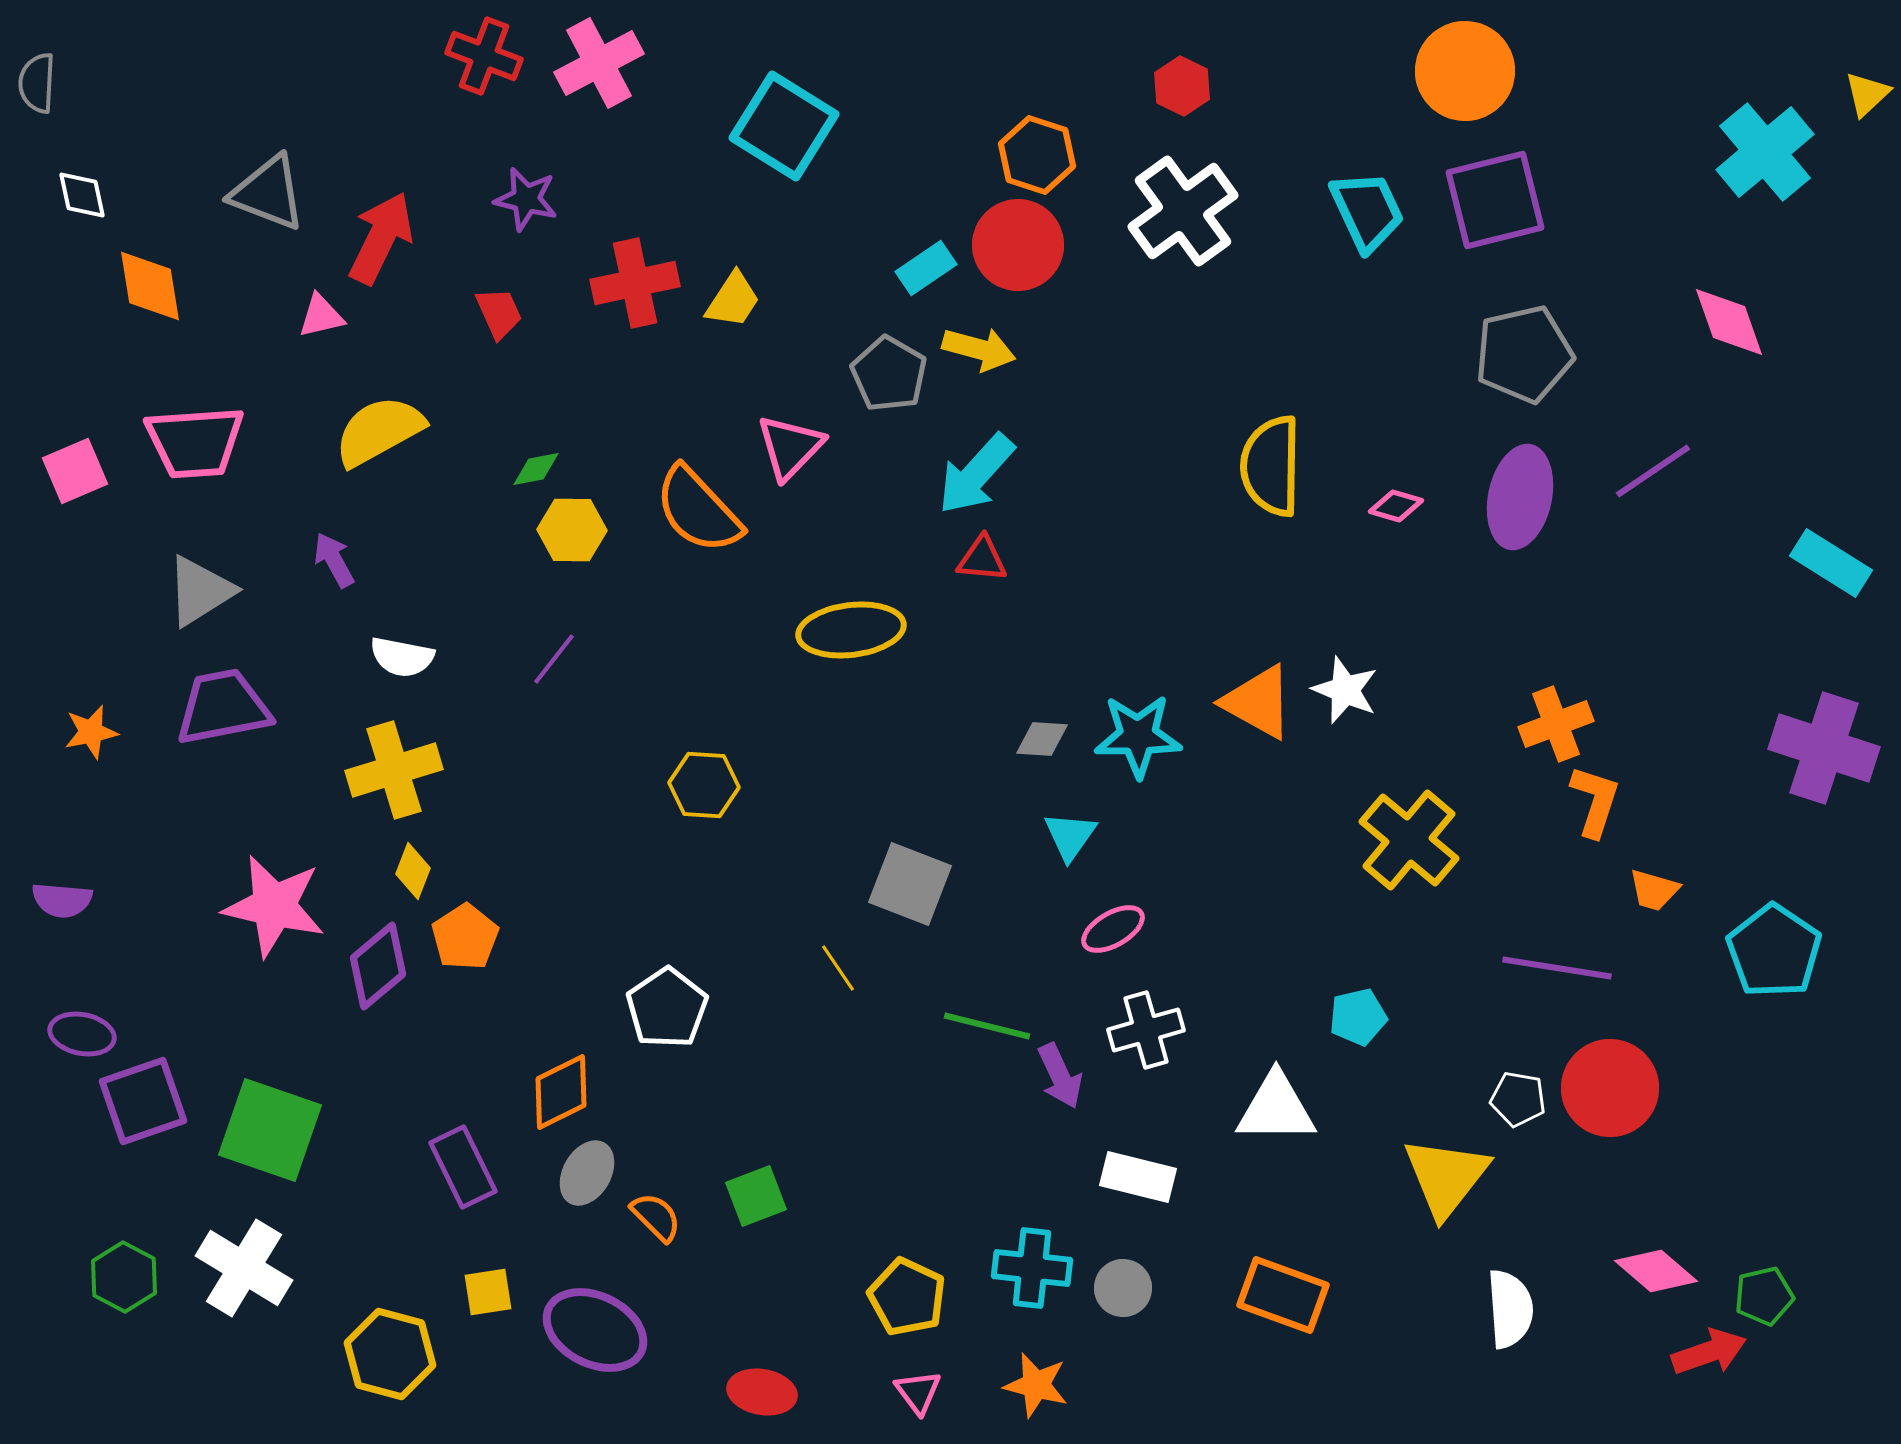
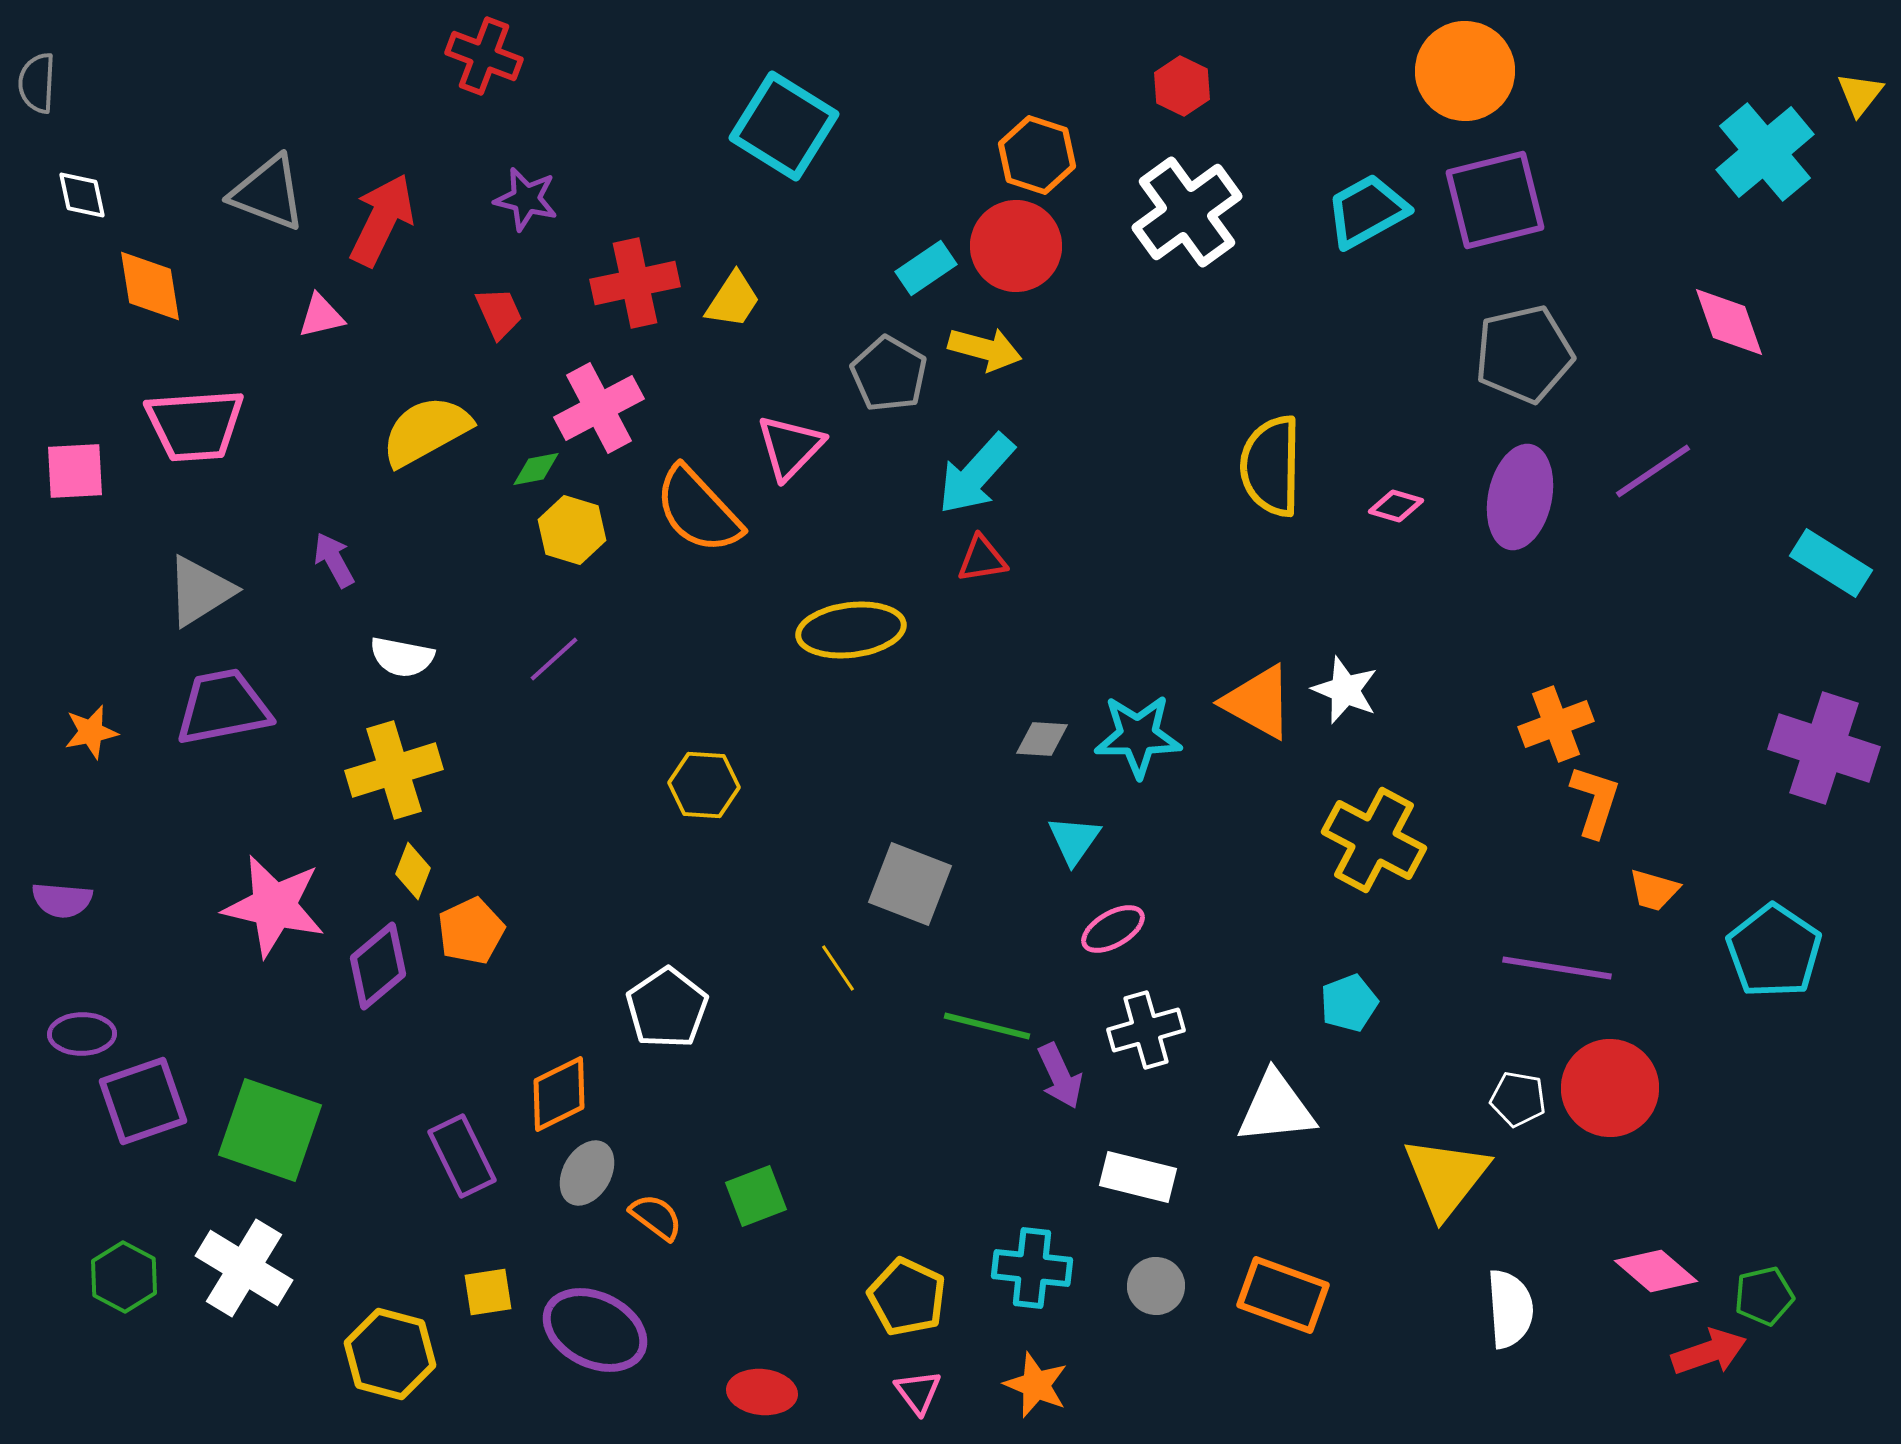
pink cross at (599, 63): moved 345 px down
yellow triangle at (1867, 94): moved 7 px left; rotated 9 degrees counterclockwise
white cross at (1183, 211): moved 4 px right, 1 px down
cyan trapezoid at (1367, 211): rotated 94 degrees counterclockwise
red arrow at (381, 238): moved 1 px right, 18 px up
red circle at (1018, 245): moved 2 px left, 1 px down
yellow arrow at (979, 349): moved 6 px right
yellow semicircle at (379, 431): moved 47 px right
pink trapezoid at (195, 442): moved 17 px up
pink square at (75, 471): rotated 20 degrees clockwise
yellow hexagon at (572, 530): rotated 16 degrees clockwise
red triangle at (982, 559): rotated 14 degrees counterclockwise
purple line at (554, 659): rotated 10 degrees clockwise
cyan triangle at (1070, 836): moved 4 px right, 4 px down
yellow cross at (1409, 840): moved 35 px left; rotated 12 degrees counterclockwise
orange pentagon at (465, 937): moved 6 px right, 6 px up; rotated 8 degrees clockwise
cyan pentagon at (1358, 1017): moved 9 px left, 14 px up; rotated 8 degrees counterclockwise
purple ellipse at (82, 1034): rotated 12 degrees counterclockwise
orange diamond at (561, 1092): moved 2 px left, 2 px down
white triangle at (1276, 1108): rotated 6 degrees counterclockwise
purple rectangle at (463, 1167): moved 1 px left, 11 px up
orange semicircle at (656, 1217): rotated 8 degrees counterclockwise
gray circle at (1123, 1288): moved 33 px right, 2 px up
orange star at (1036, 1385): rotated 8 degrees clockwise
red ellipse at (762, 1392): rotated 4 degrees counterclockwise
